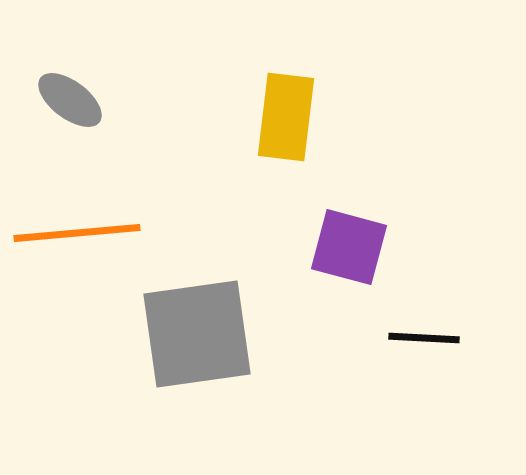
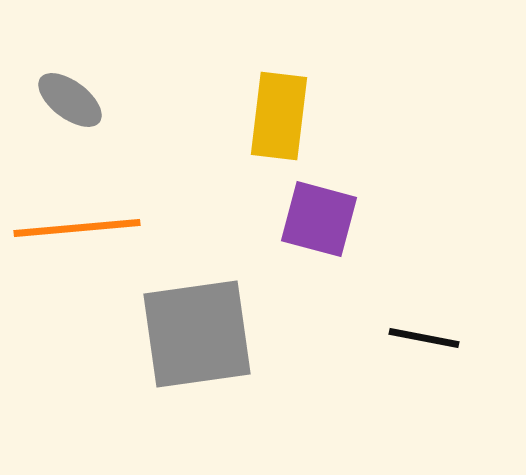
yellow rectangle: moved 7 px left, 1 px up
orange line: moved 5 px up
purple square: moved 30 px left, 28 px up
black line: rotated 8 degrees clockwise
